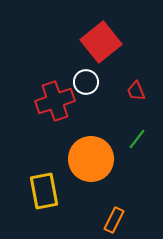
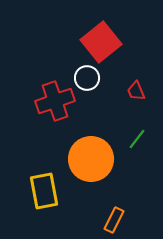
white circle: moved 1 px right, 4 px up
